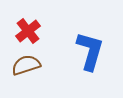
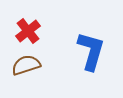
blue L-shape: moved 1 px right
